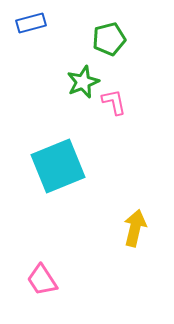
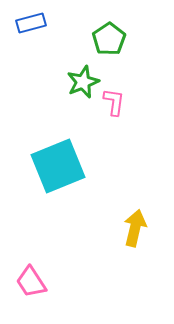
green pentagon: rotated 20 degrees counterclockwise
pink L-shape: rotated 20 degrees clockwise
pink trapezoid: moved 11 px left, 2 px down
